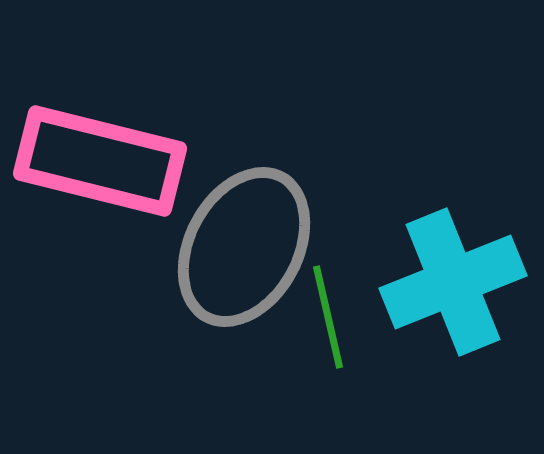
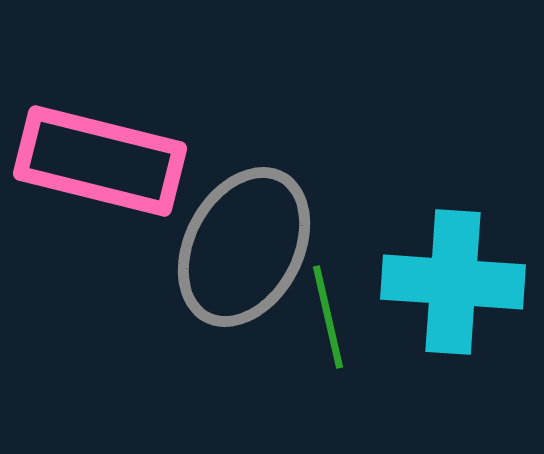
cyan cross: rotated 26 degrees clockwise
